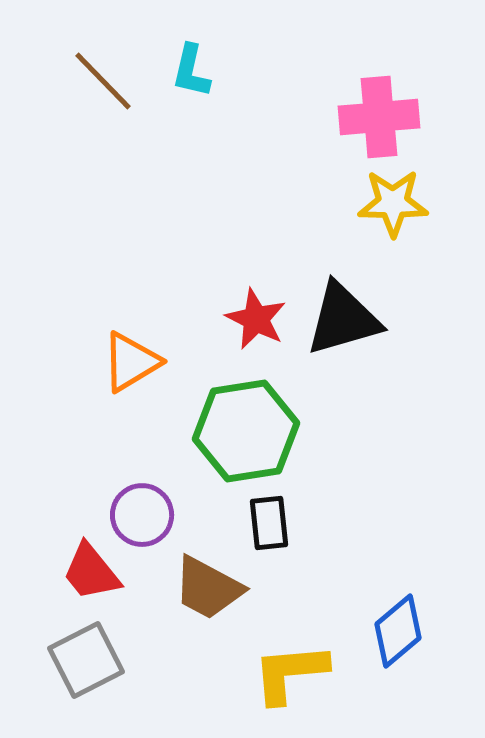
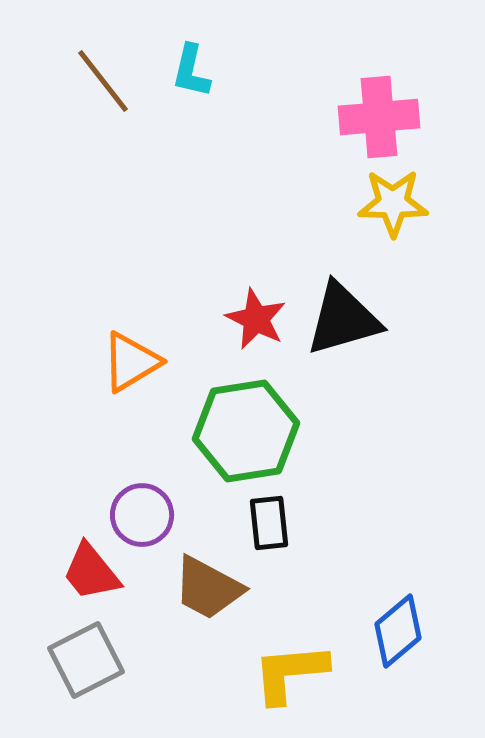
brown line: rotated 6 degrees clockwise
